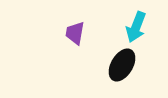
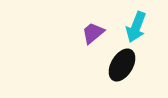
purple trapezoid: moved 18 px right; rotated 40 degrees clockwise
